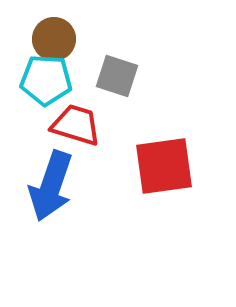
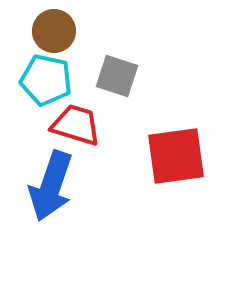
brown circle: moved 8 px up
cyan pentagon: rotated 9 degrees clockwise
red square: moved 12 px right, 10 px up
